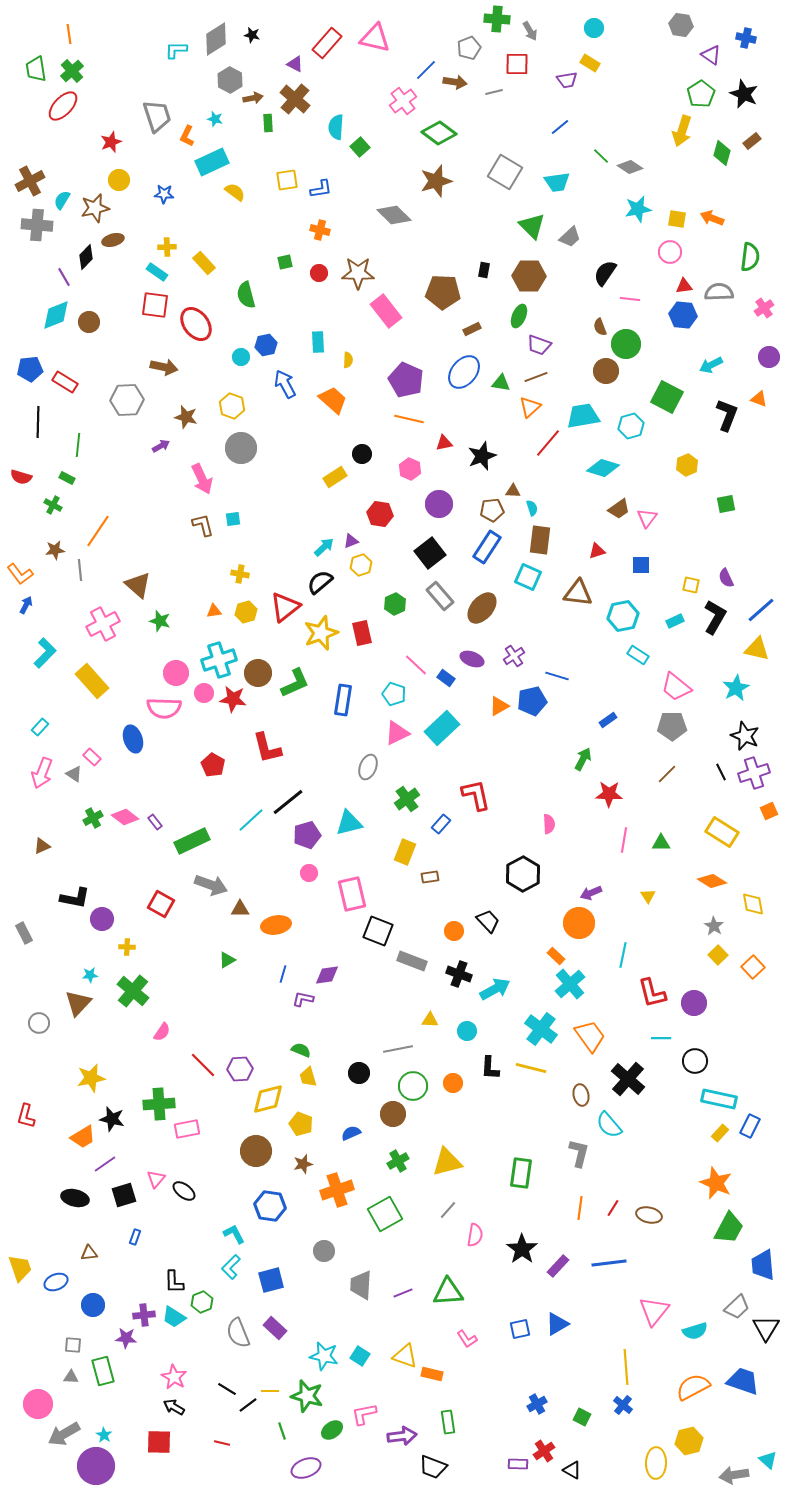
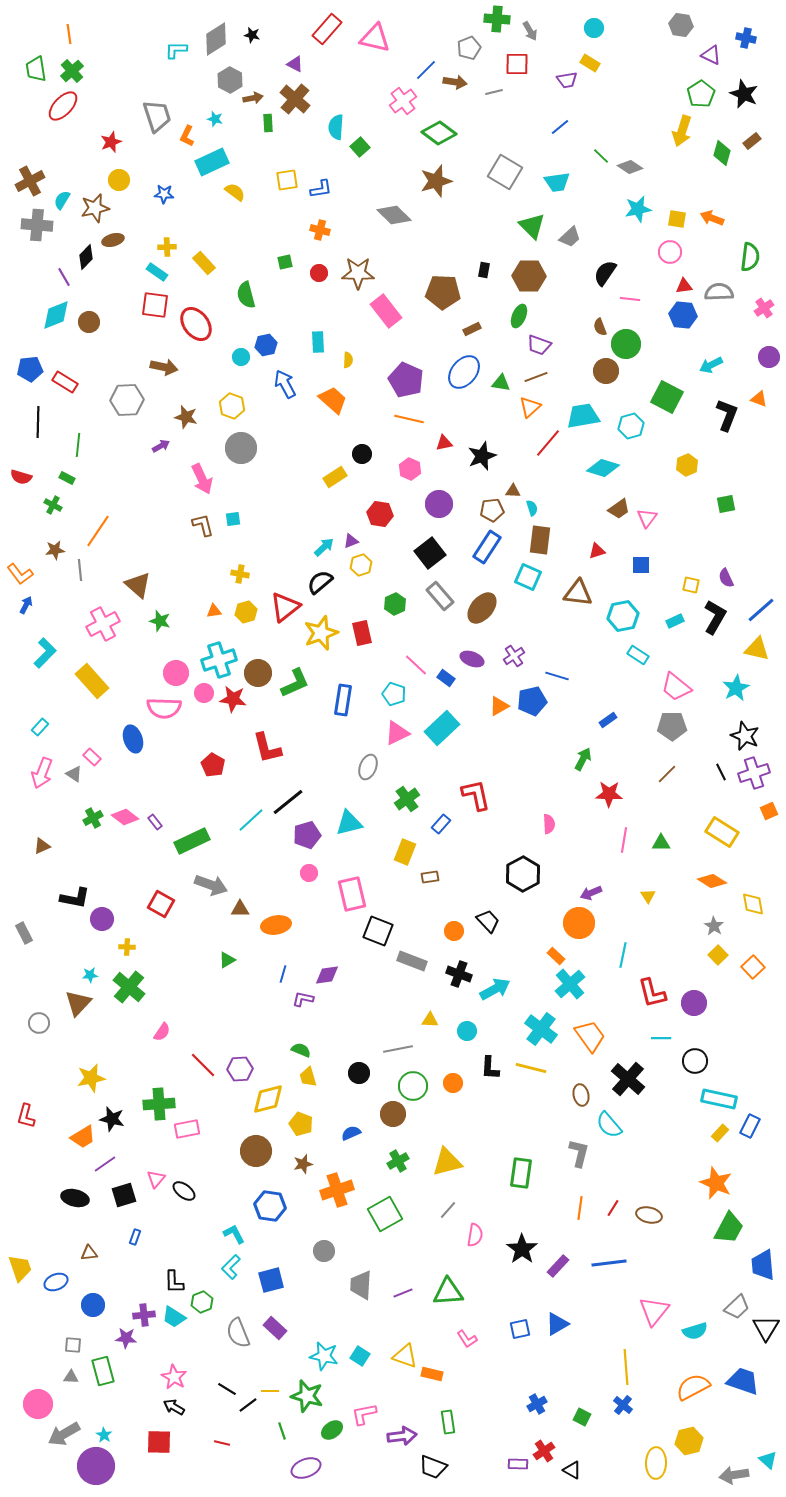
red rectangle at (327, 43): moved 14 px up
purple triangle at (711, 55): rotated 10 degrees counterclockwise
green cross at (133, 991): moved 4 px left, 4 px up
